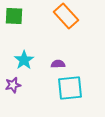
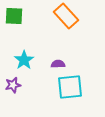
cyan square: moved 1 px up
